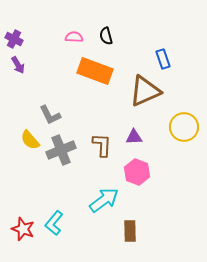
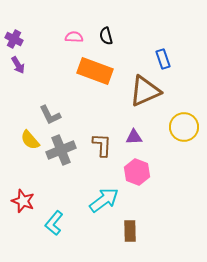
red star: moved 28 px up
